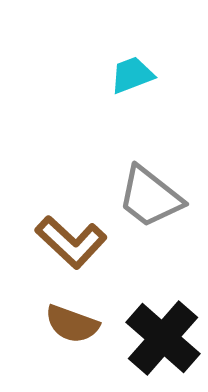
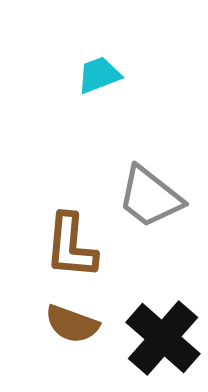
cyan trapezoid: moved 33 px left
brown L-shape: moved 4 px down; rotated 52 degrees clockwise
